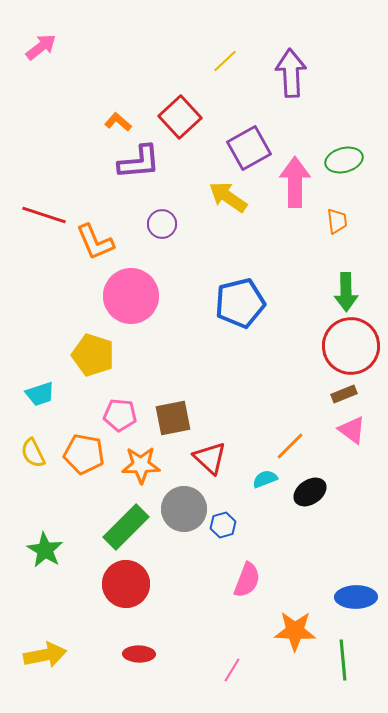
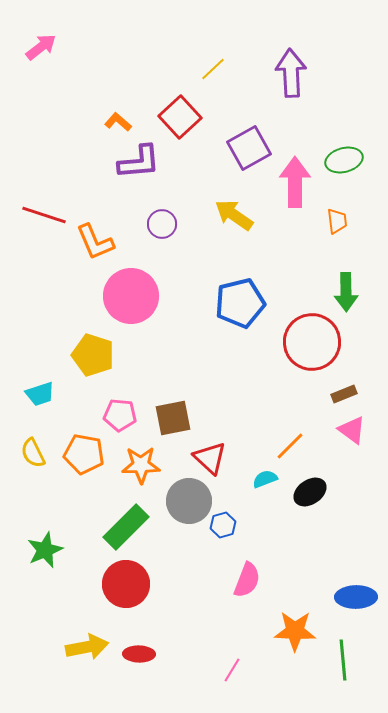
yellow line at (225, 61): moved 12 px left, 8 px down
yellow arrow at (228, 197): moved 6 px right, 18 px down
red circle at (351, 346): moved 39 px left, 4 px up
gray circle at (184, 509): moved 5 px right, 8 px up
green star at (45, 550): rotated 18 degrees clockwise
yellow arrow at (45, 655): moved 42 px right, 8 px up
